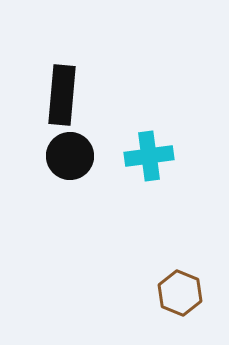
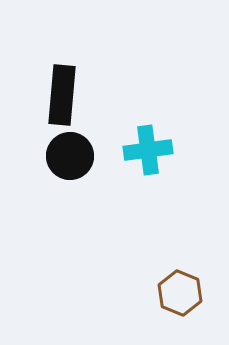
cyan cross: moved 1 px left, 6 px up
